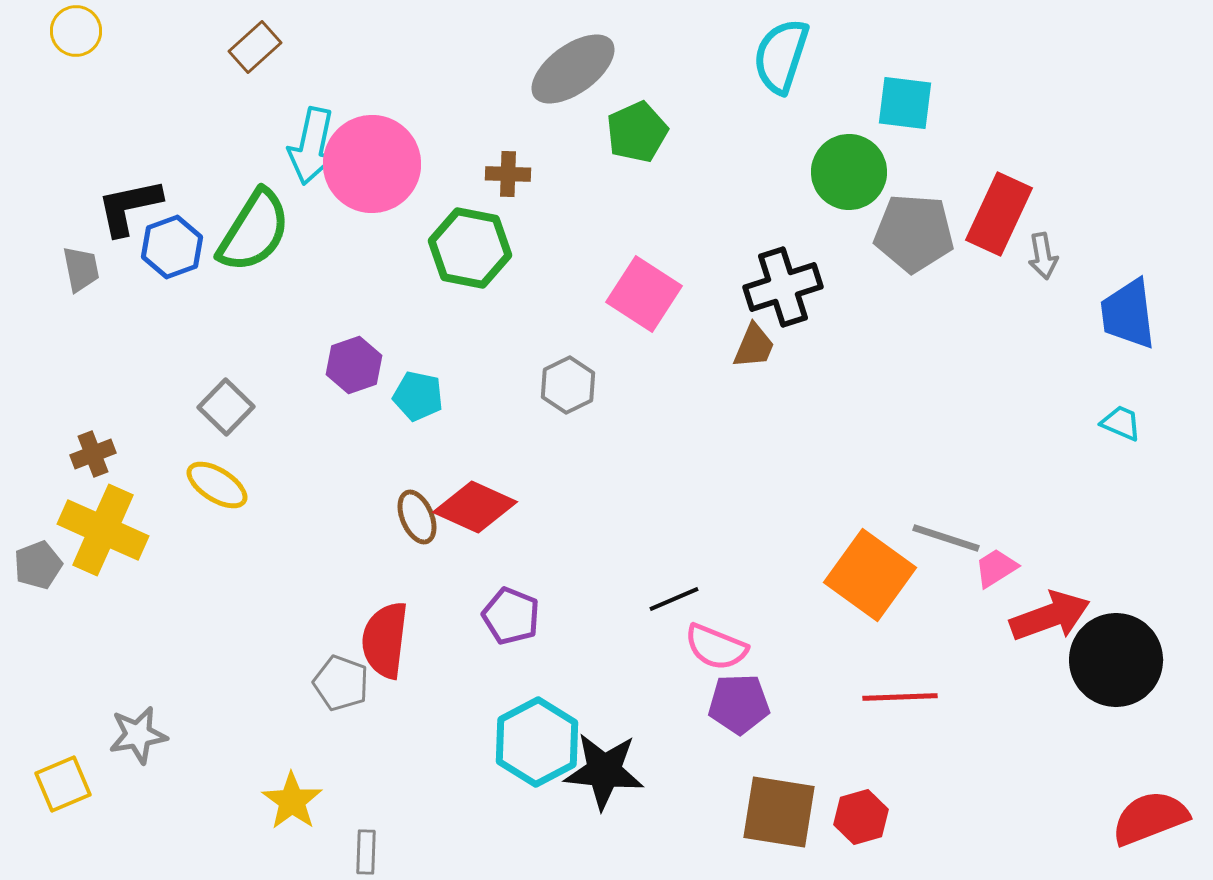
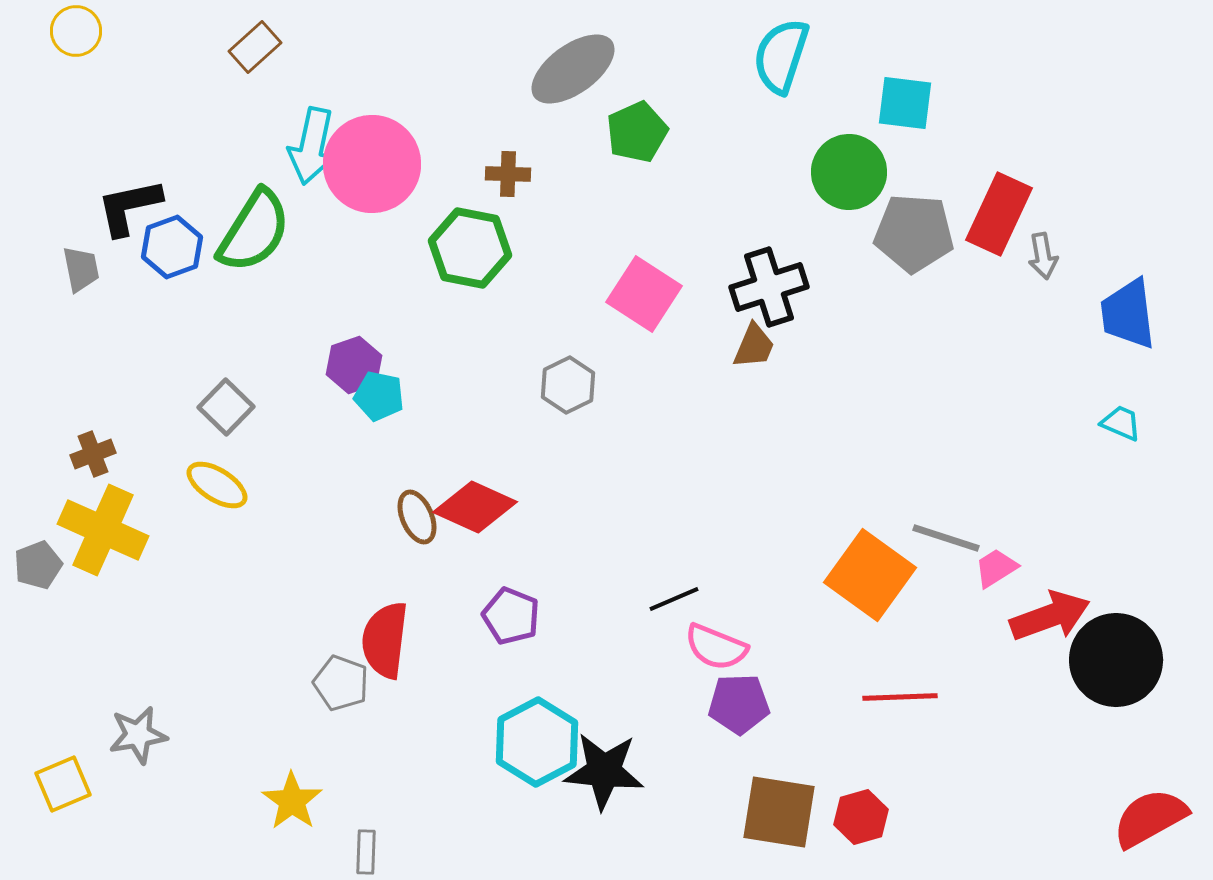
black cross at (783, 287): moved 14 px left
cyan pentagon at (418, 396): moved 39 px left
red semicircle at (1150, 818): rotated 8 degrees counterclockwise
